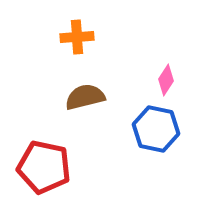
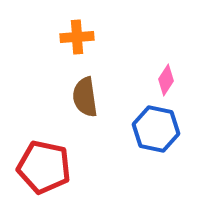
brown semicircle: rotated 84 degrees counterclockwise
